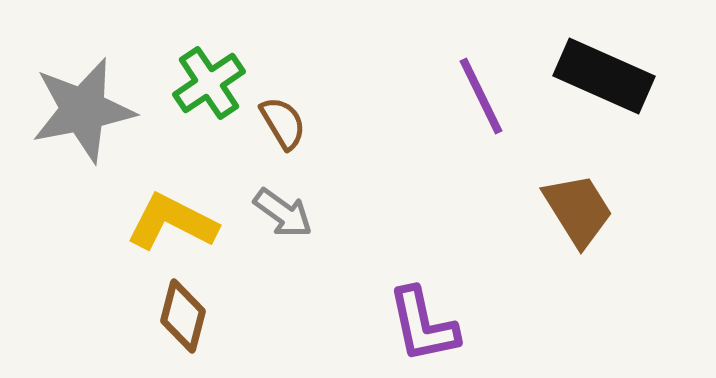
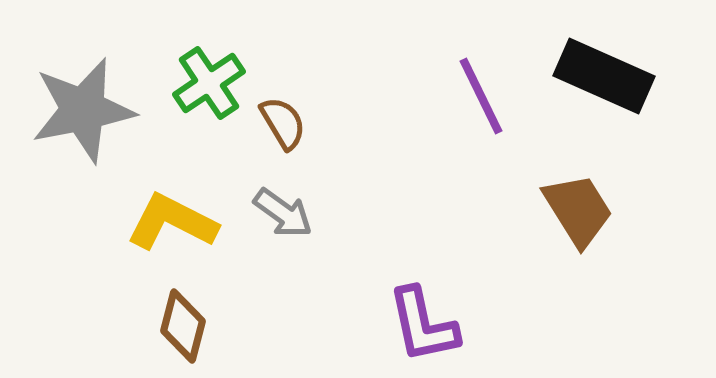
brown diamond: moved 10 px down
